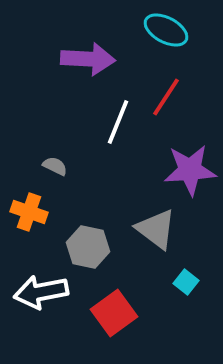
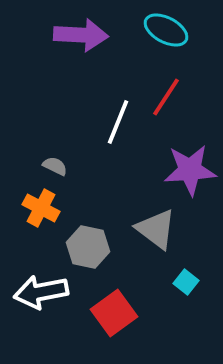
purple arrow: moved 7 px left, 24 px up
orange cross: moved 12 px right, 4 px up; rotated 9 degrees clockwise
